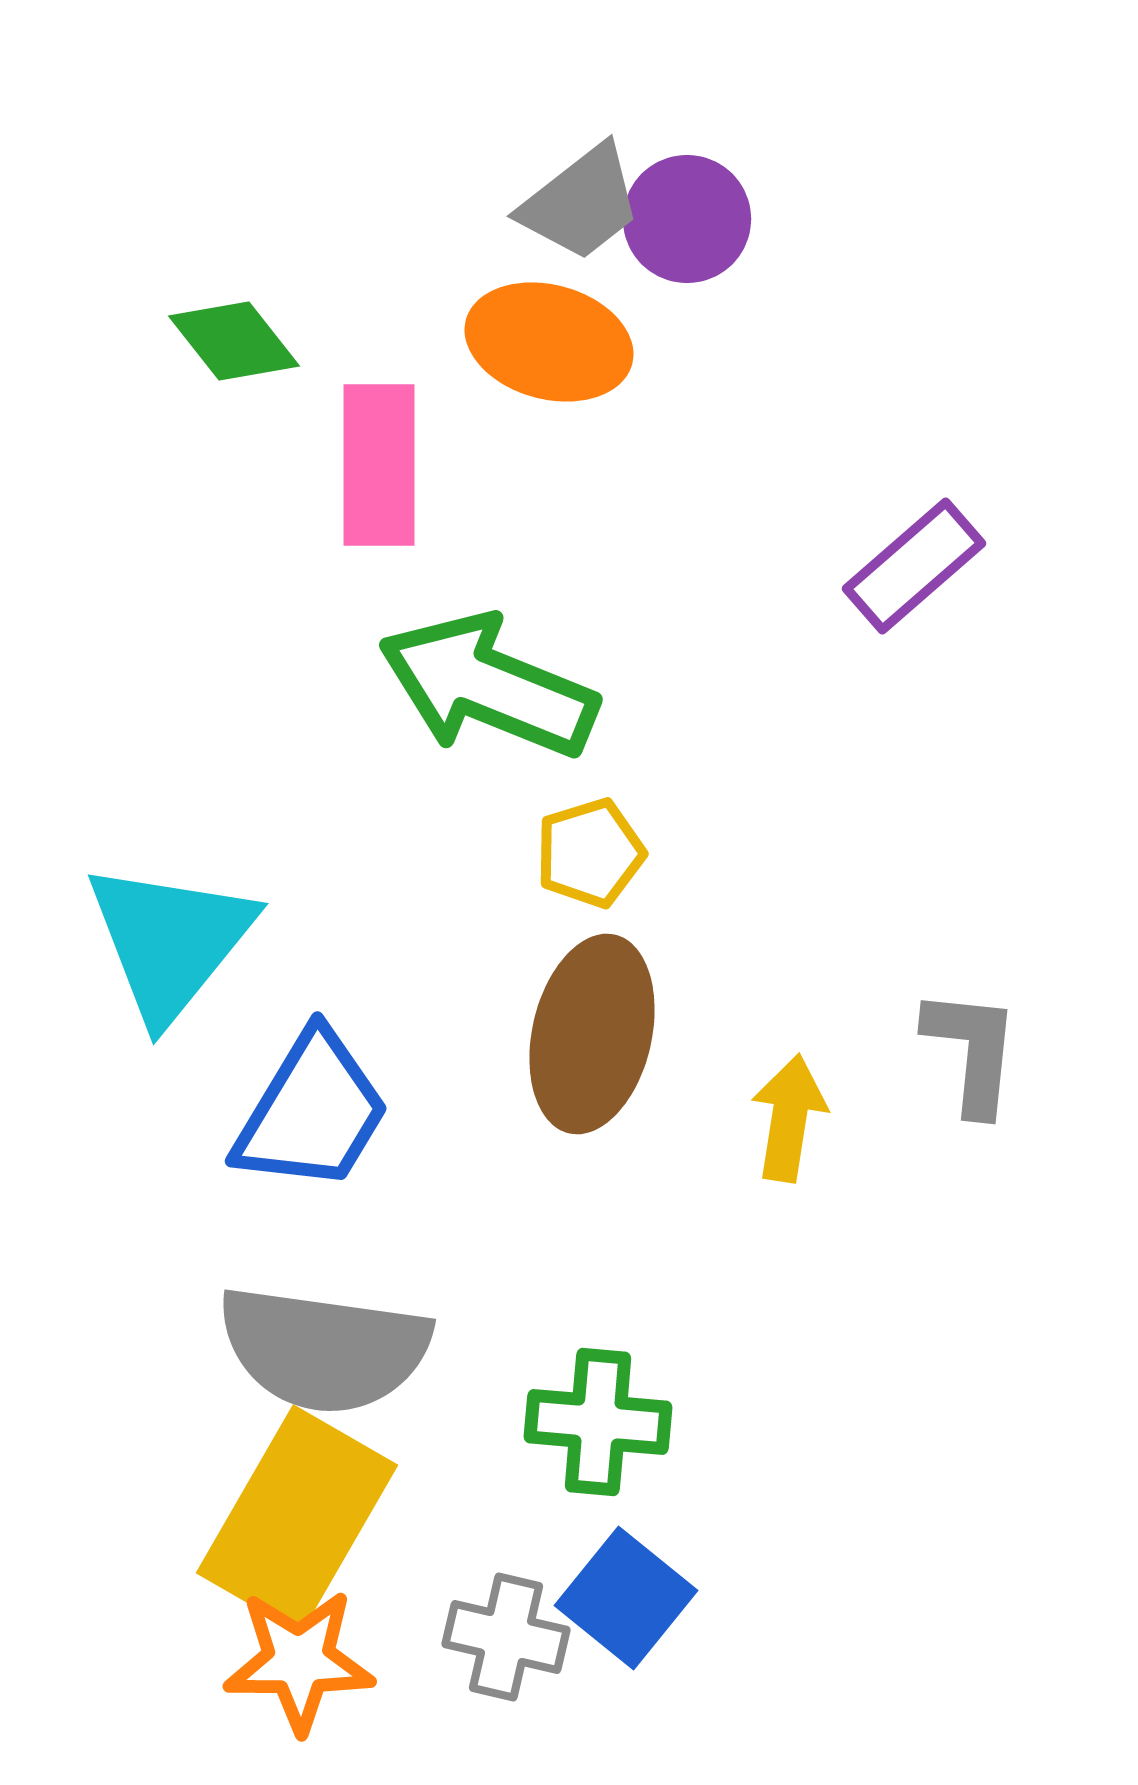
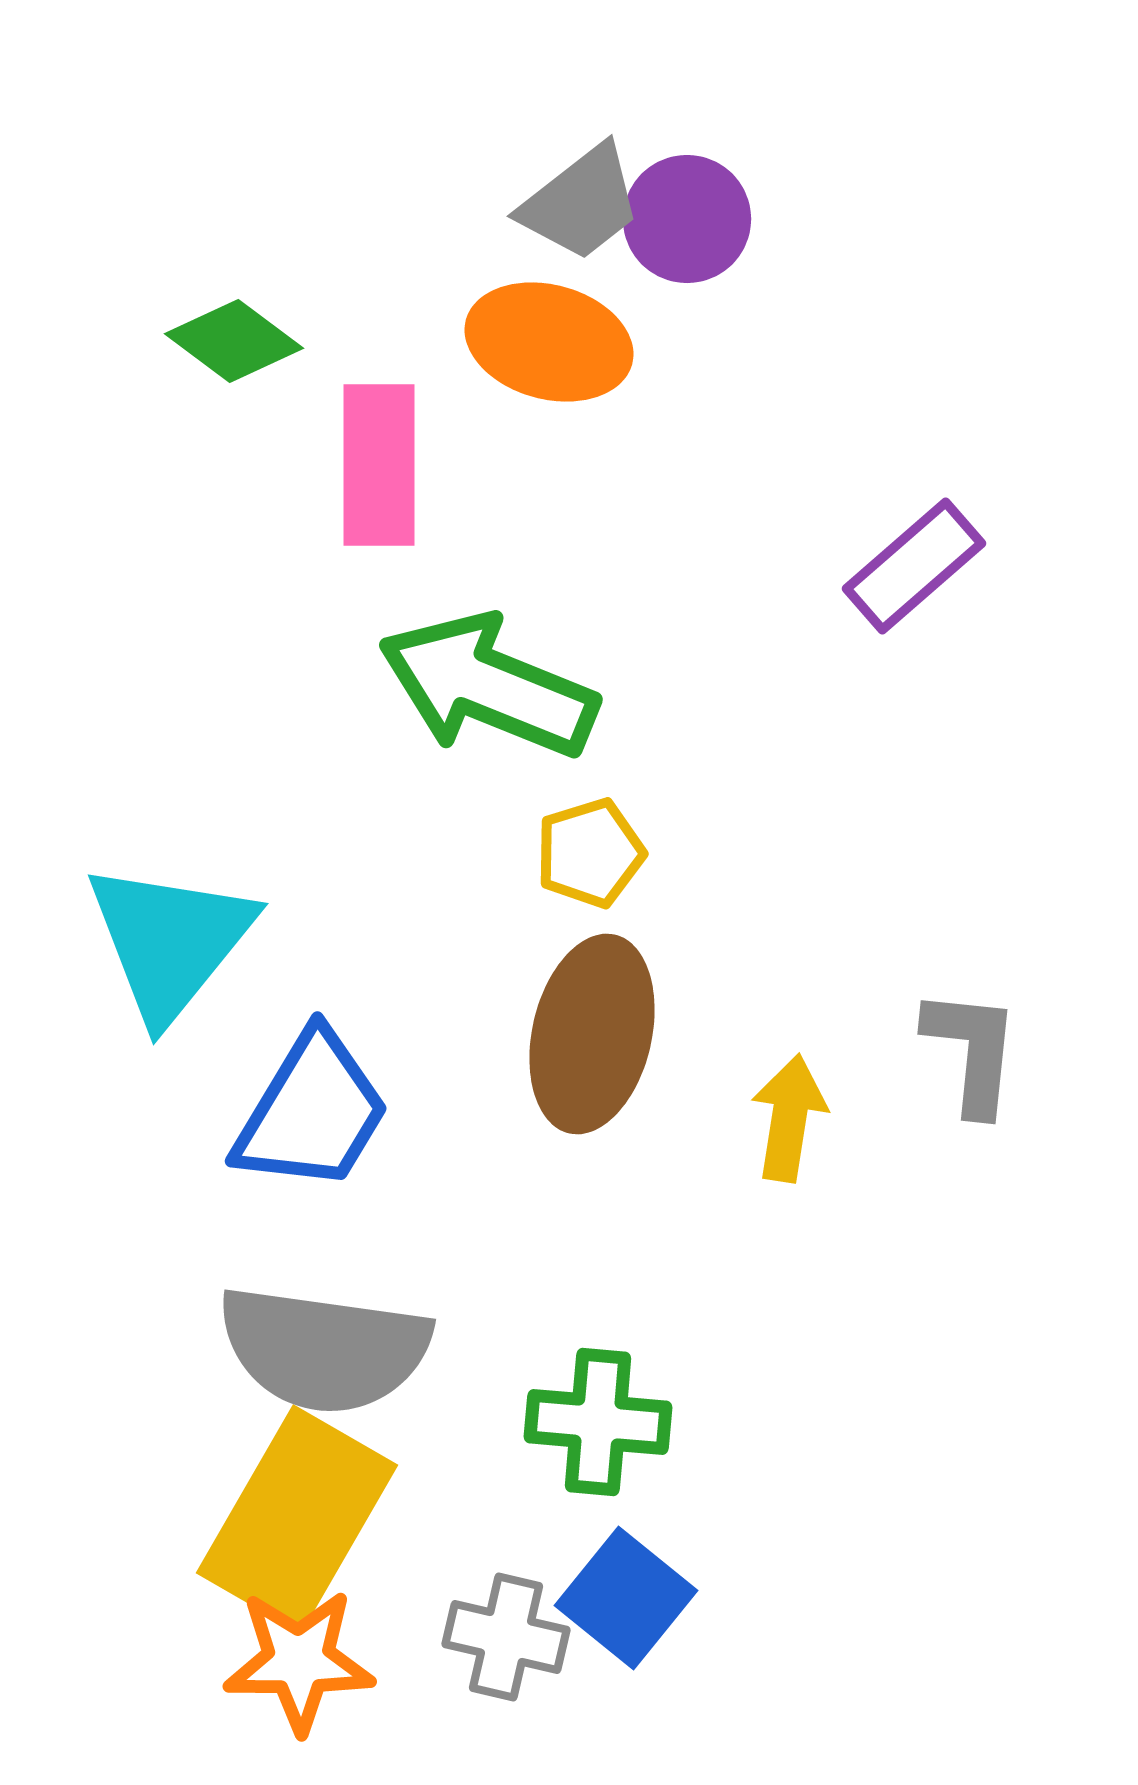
green diamond: rotated 15 degrees counterclockwise
